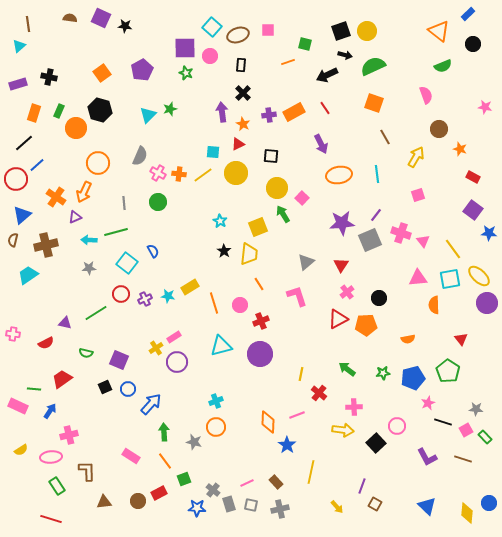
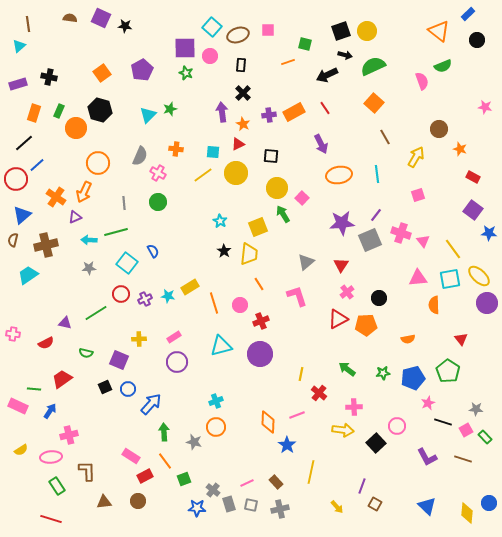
black circle at (473, 44): moved 4 px right, 4 px up
pink semicircle at (426, 95): moved 4 px left, 14 px up
orange square at (374, 103): rotated 24 degrees clockwise
orange cross at (179, 174): moved 3 px left, 25 px up
yellow cross at (156, 348): moved 17 px left, 9 px up; rotated 32 degrees clockwise
red rectangle at (159, 493): moved 14 px left, 17 px up
